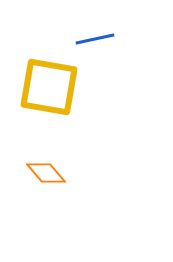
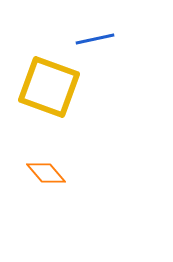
yellow square: rotated 10 degrees clockwise
